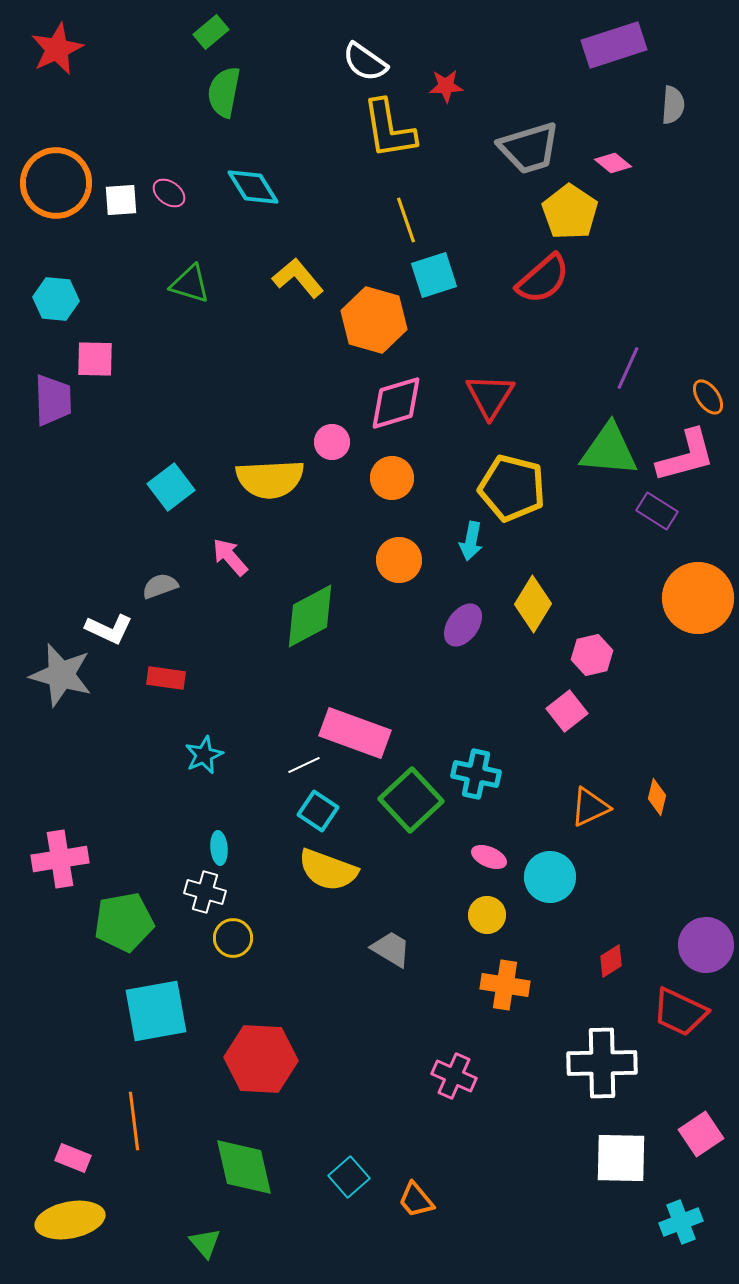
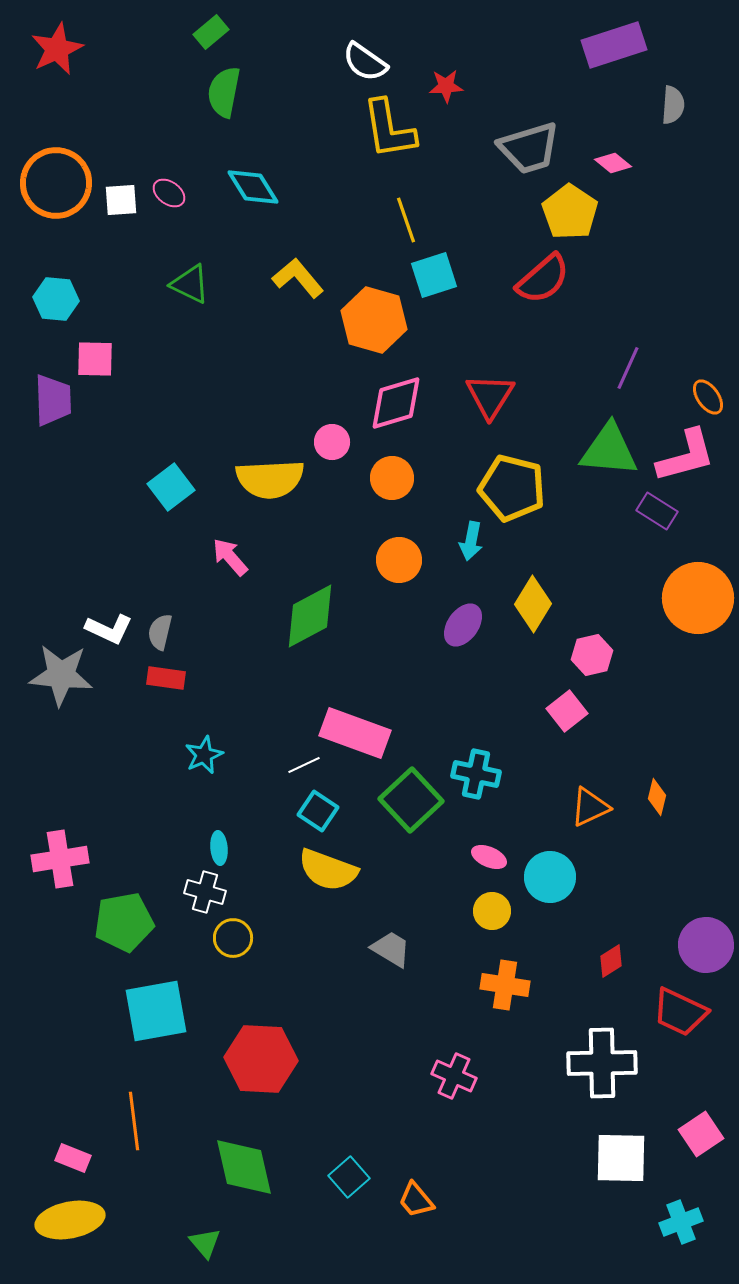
green triangle at (190, 284): rotated 9 degrees clockwise
gray semicircle at (160, 586): moved 46 px down; rotated 57 degrees counterclockwise
gray star at (61, 675): rotated 10 degrees counterclockwise
yellow circle at (487, 915): moved 5 px right, 4 px up
